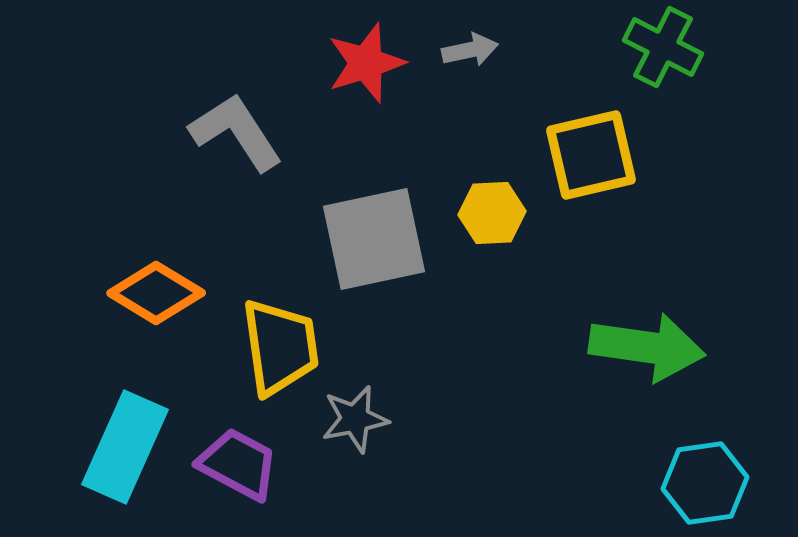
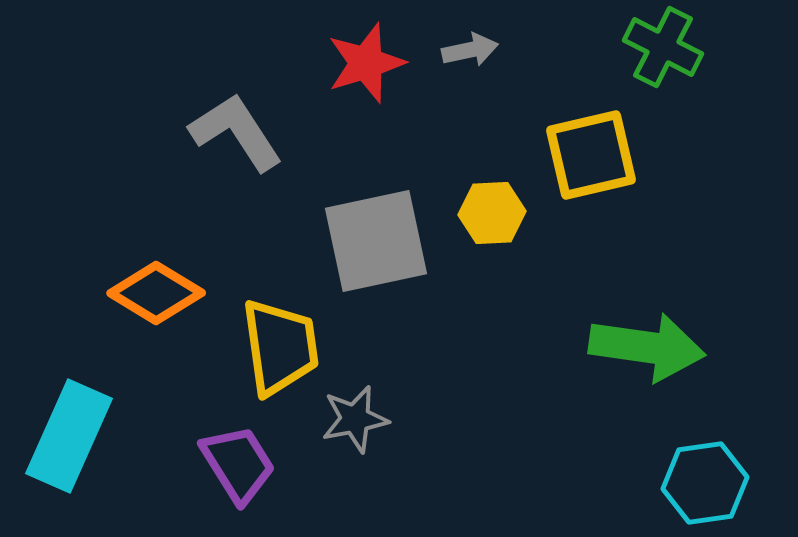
gray square: moved 2 px right, 2 px down
cyan rectangle: moved 56 px left, 11 px up
purple trapezoid: rotated 30 degrees clockwise
